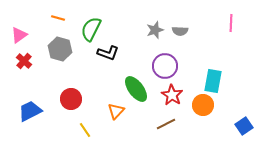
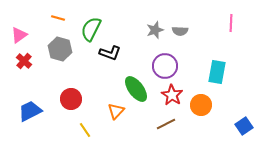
black L-shape: moved 2 px right
cyan rectangle: moved 4 px right, 9 px up
orange circle: moved 2 px left
